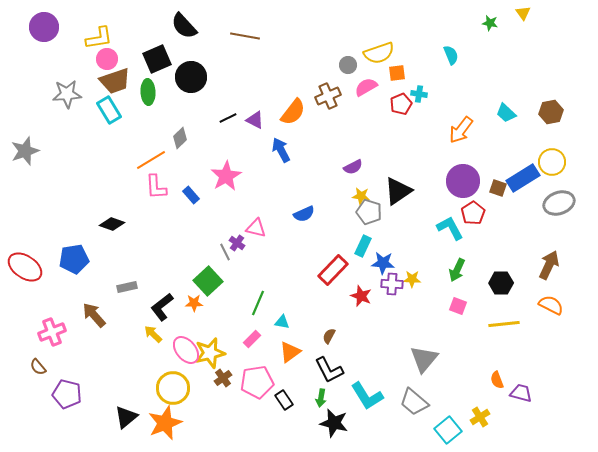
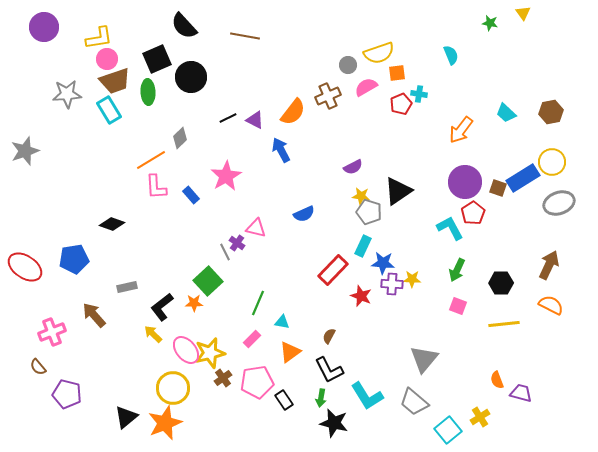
purple circle at (463, 181): moved 2 px right, 1 px down
